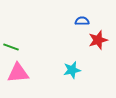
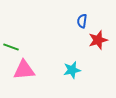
blue semicircle: rotated 80 degrees counterclockwise
pink triangle: moved 6 px right, 3 px up
